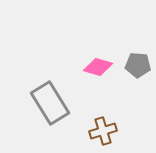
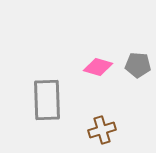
gray rectangle: moved 3 px left, 3 px up; rotated 30 degrees clockwise
brown cross: moved 1 px left, 1 px up
